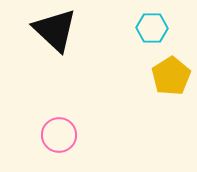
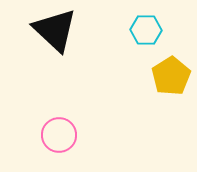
cyan hexagon: moved 6 px left, 2 px down
